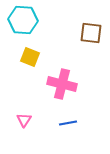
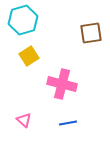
cyan hexagon: rotated 20 degrees counterclockwise
brown square: rotated 15 degrees counterclockwise
yellow square: moved 1 px left, 1 px up; rotated 36 degrees clockwise
pink triangle: rotated 21 degrees counterclockwise
